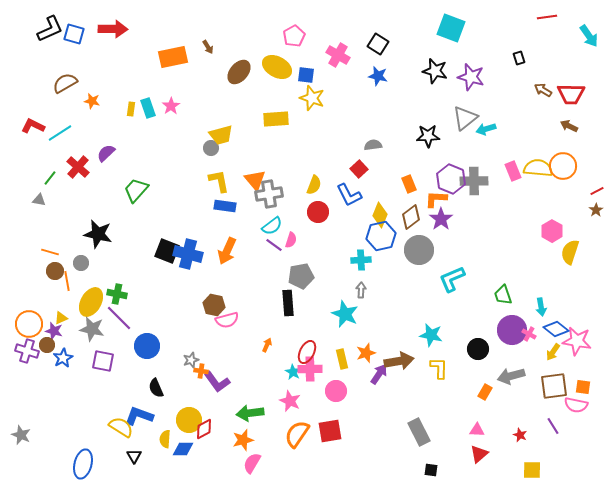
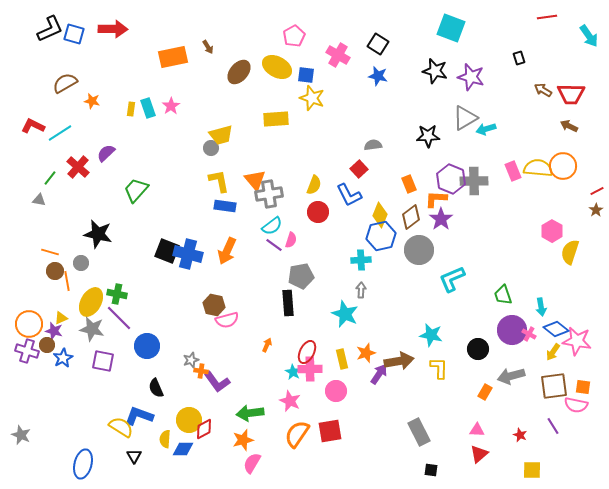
gray triangle at (465, 118): rotated 8 degrees clockwise
